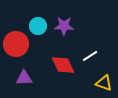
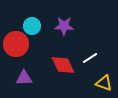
cyan circle: moved 6 px left
white line: moved 2 px down
